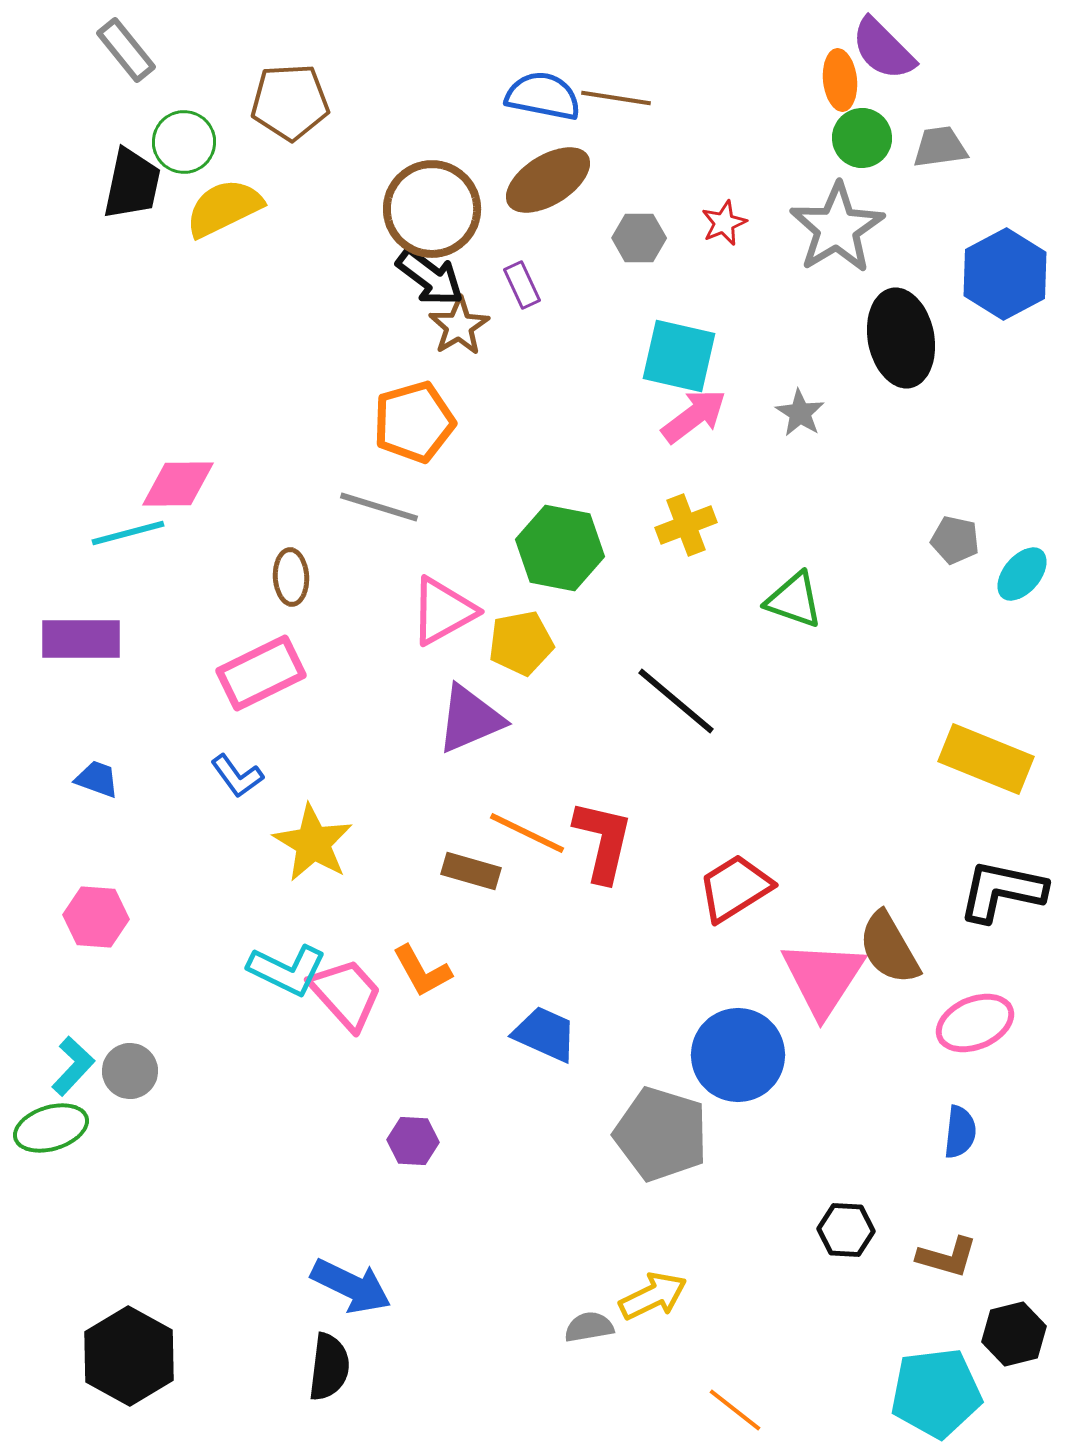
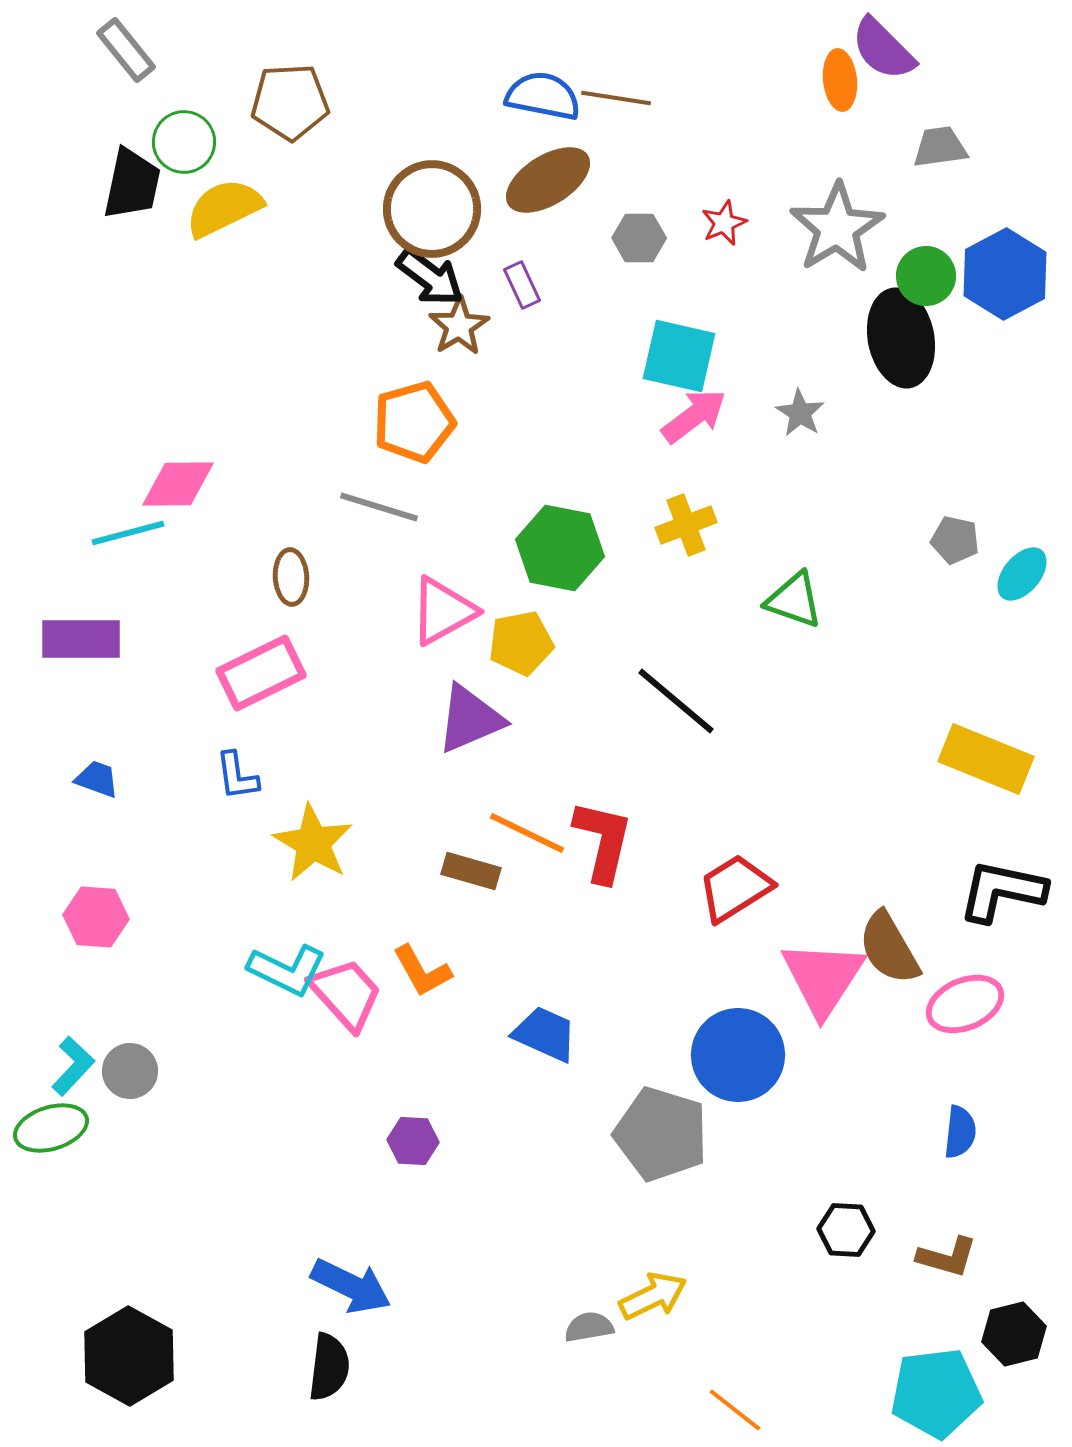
green circle at (862, 138): moved 64 px right, 138 px down
blue L-shape at (237, 776): rotated 28 degrees clockwise
pink ellipse at (975, 1023): moved 10 px left, 19 px up
